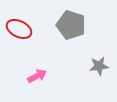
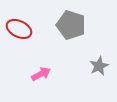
gray star: rotated 18 degrees counterclockwise
pink arrow: moved 4 px right, 2 px up
